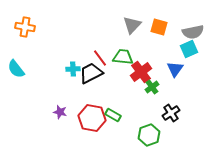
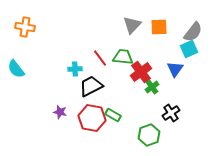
orange square: rotated 18 degrees counterclockwise
gray semicircle: rotated 40 degrees counterclockwise
cyan cross: moved 2 px right
black trapezoid: moved 13 px down
